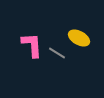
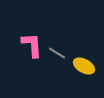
yellow ellipse: moved 5 px right, 28 px down
